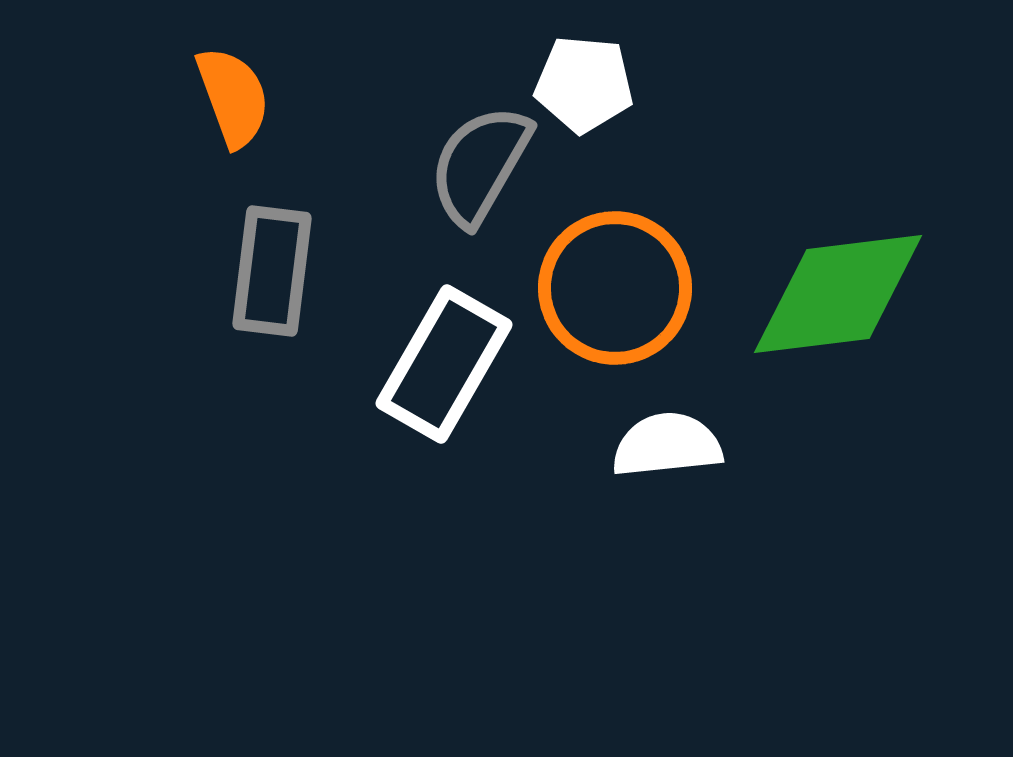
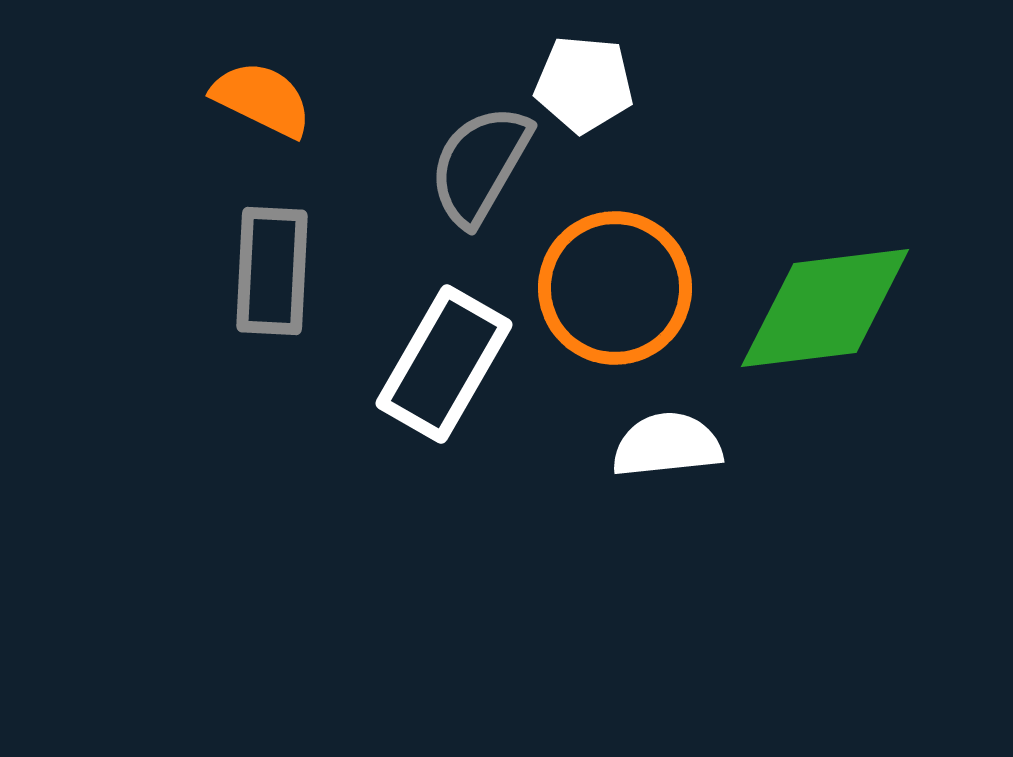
orange semicircle: moved 29 px right, 2 px down; rotated 44 degrees counterclockwise
gray rectangle: rotated 4 degrees counterclockwise
green diamond: moved 13 px left, 14 px down
